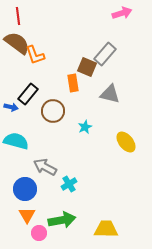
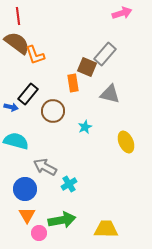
yellow ellipse: rotated 15 degrees clockwise
